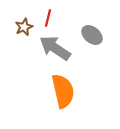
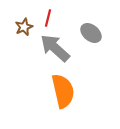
gray ellipse: moved 1 px left, 2 px up
gray arrow: rotated 8 degrees clockwise
